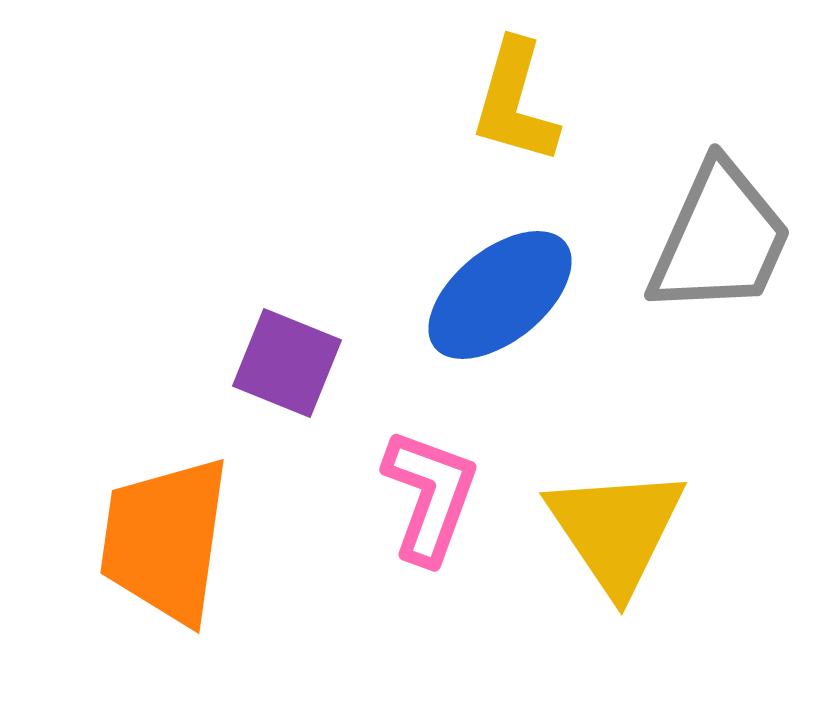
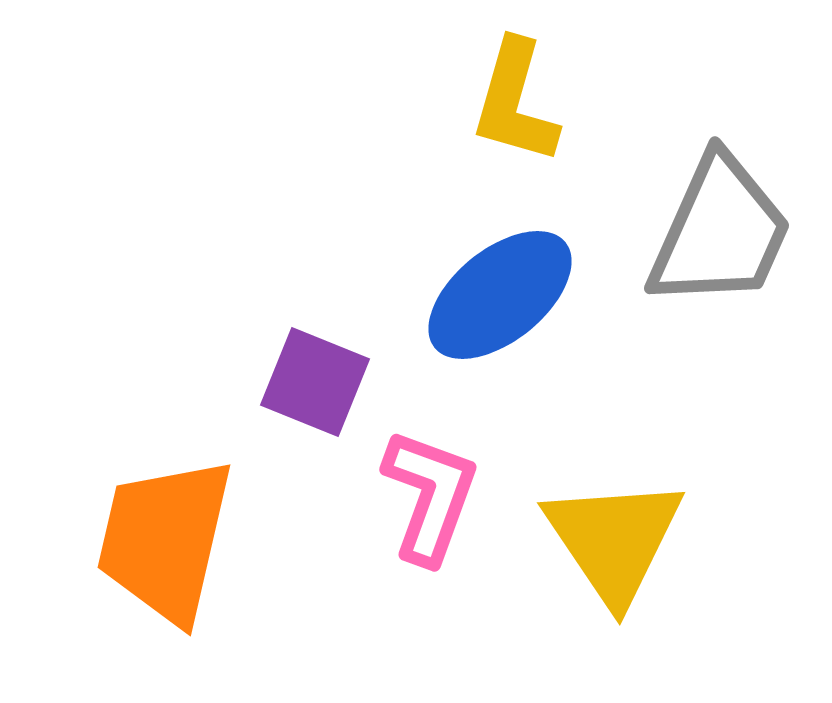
gray trapezoid: moved 7 px up
purple square: moved 28 px right, 19 px down
yellow triangle: moved 2 px left, 10 px down
orange trapezoid: rotated 5 degrees clockwise
